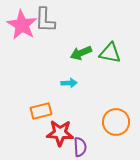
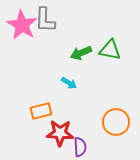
green triangle: moved 3 px up
cyan arrow: rotated 35 degrees clockwise
